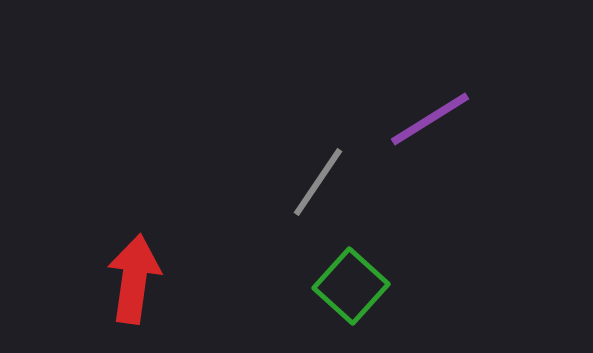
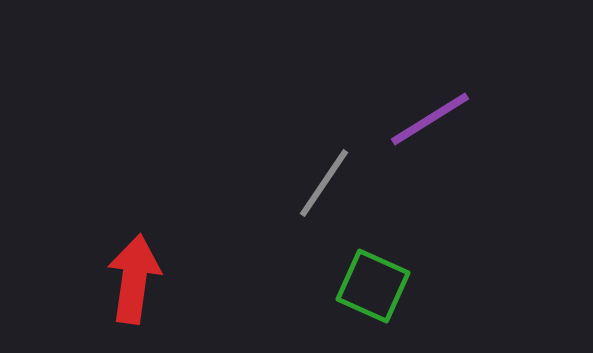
gray line: moved 6 px right, 1 px down
green square: moved 22 px right; rotated 18 degrees counterclockwise
